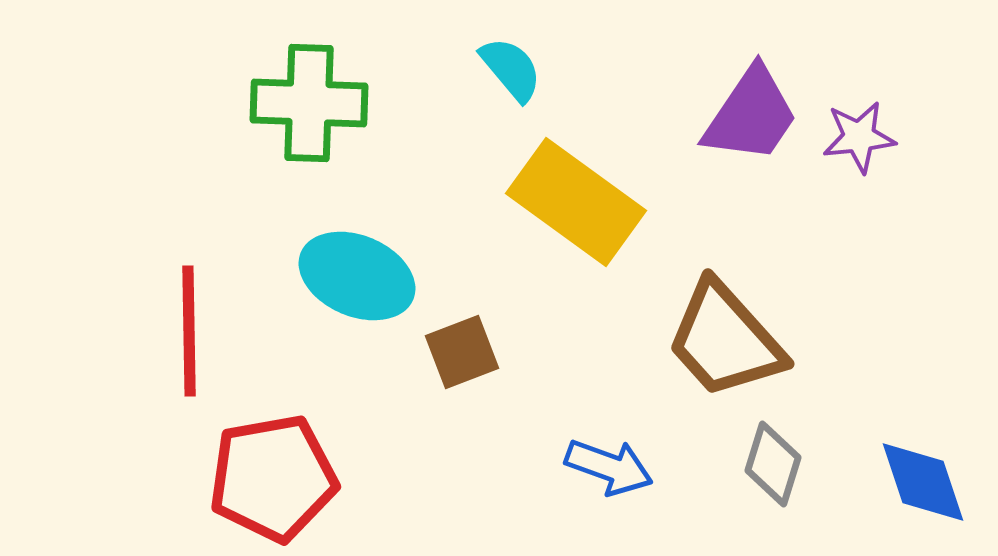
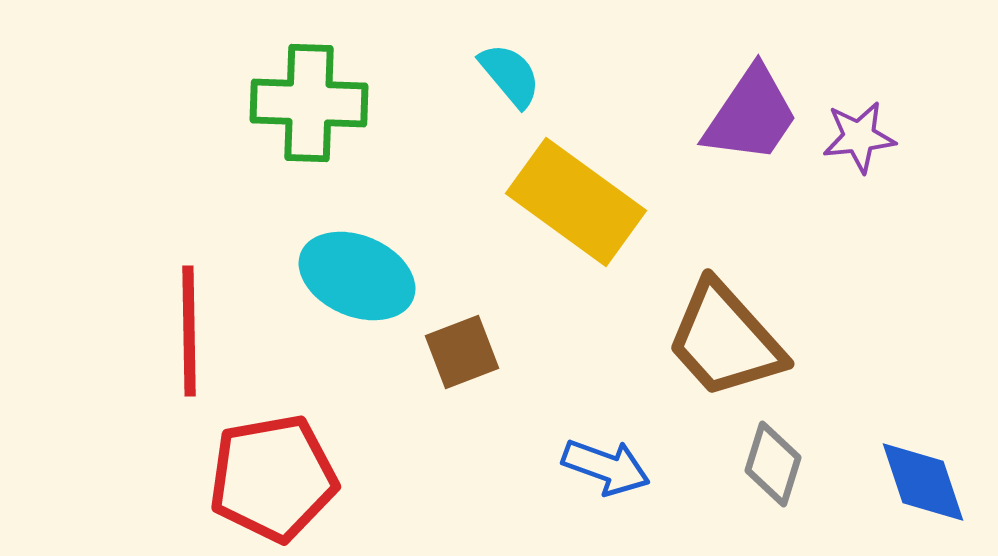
cyan semicircle: moved 1 px left, 6 px down
blue arrow: moved 3 px left
